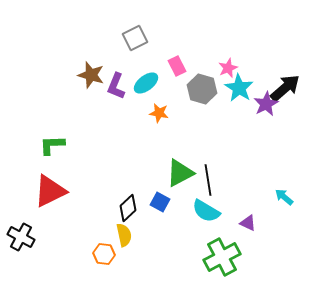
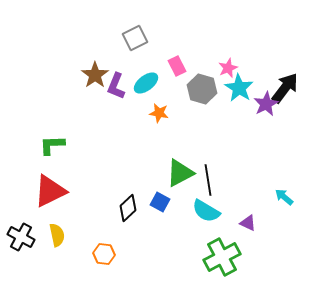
brown star: moved 4 px right; rotated 20 degrees clockwise
black arrow: rotated 12 degrees counterclockwise
yellow semicircle: moved 67 px left
